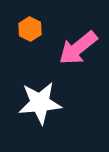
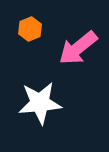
orange hexagon: rotated 10 degrees clockwise
